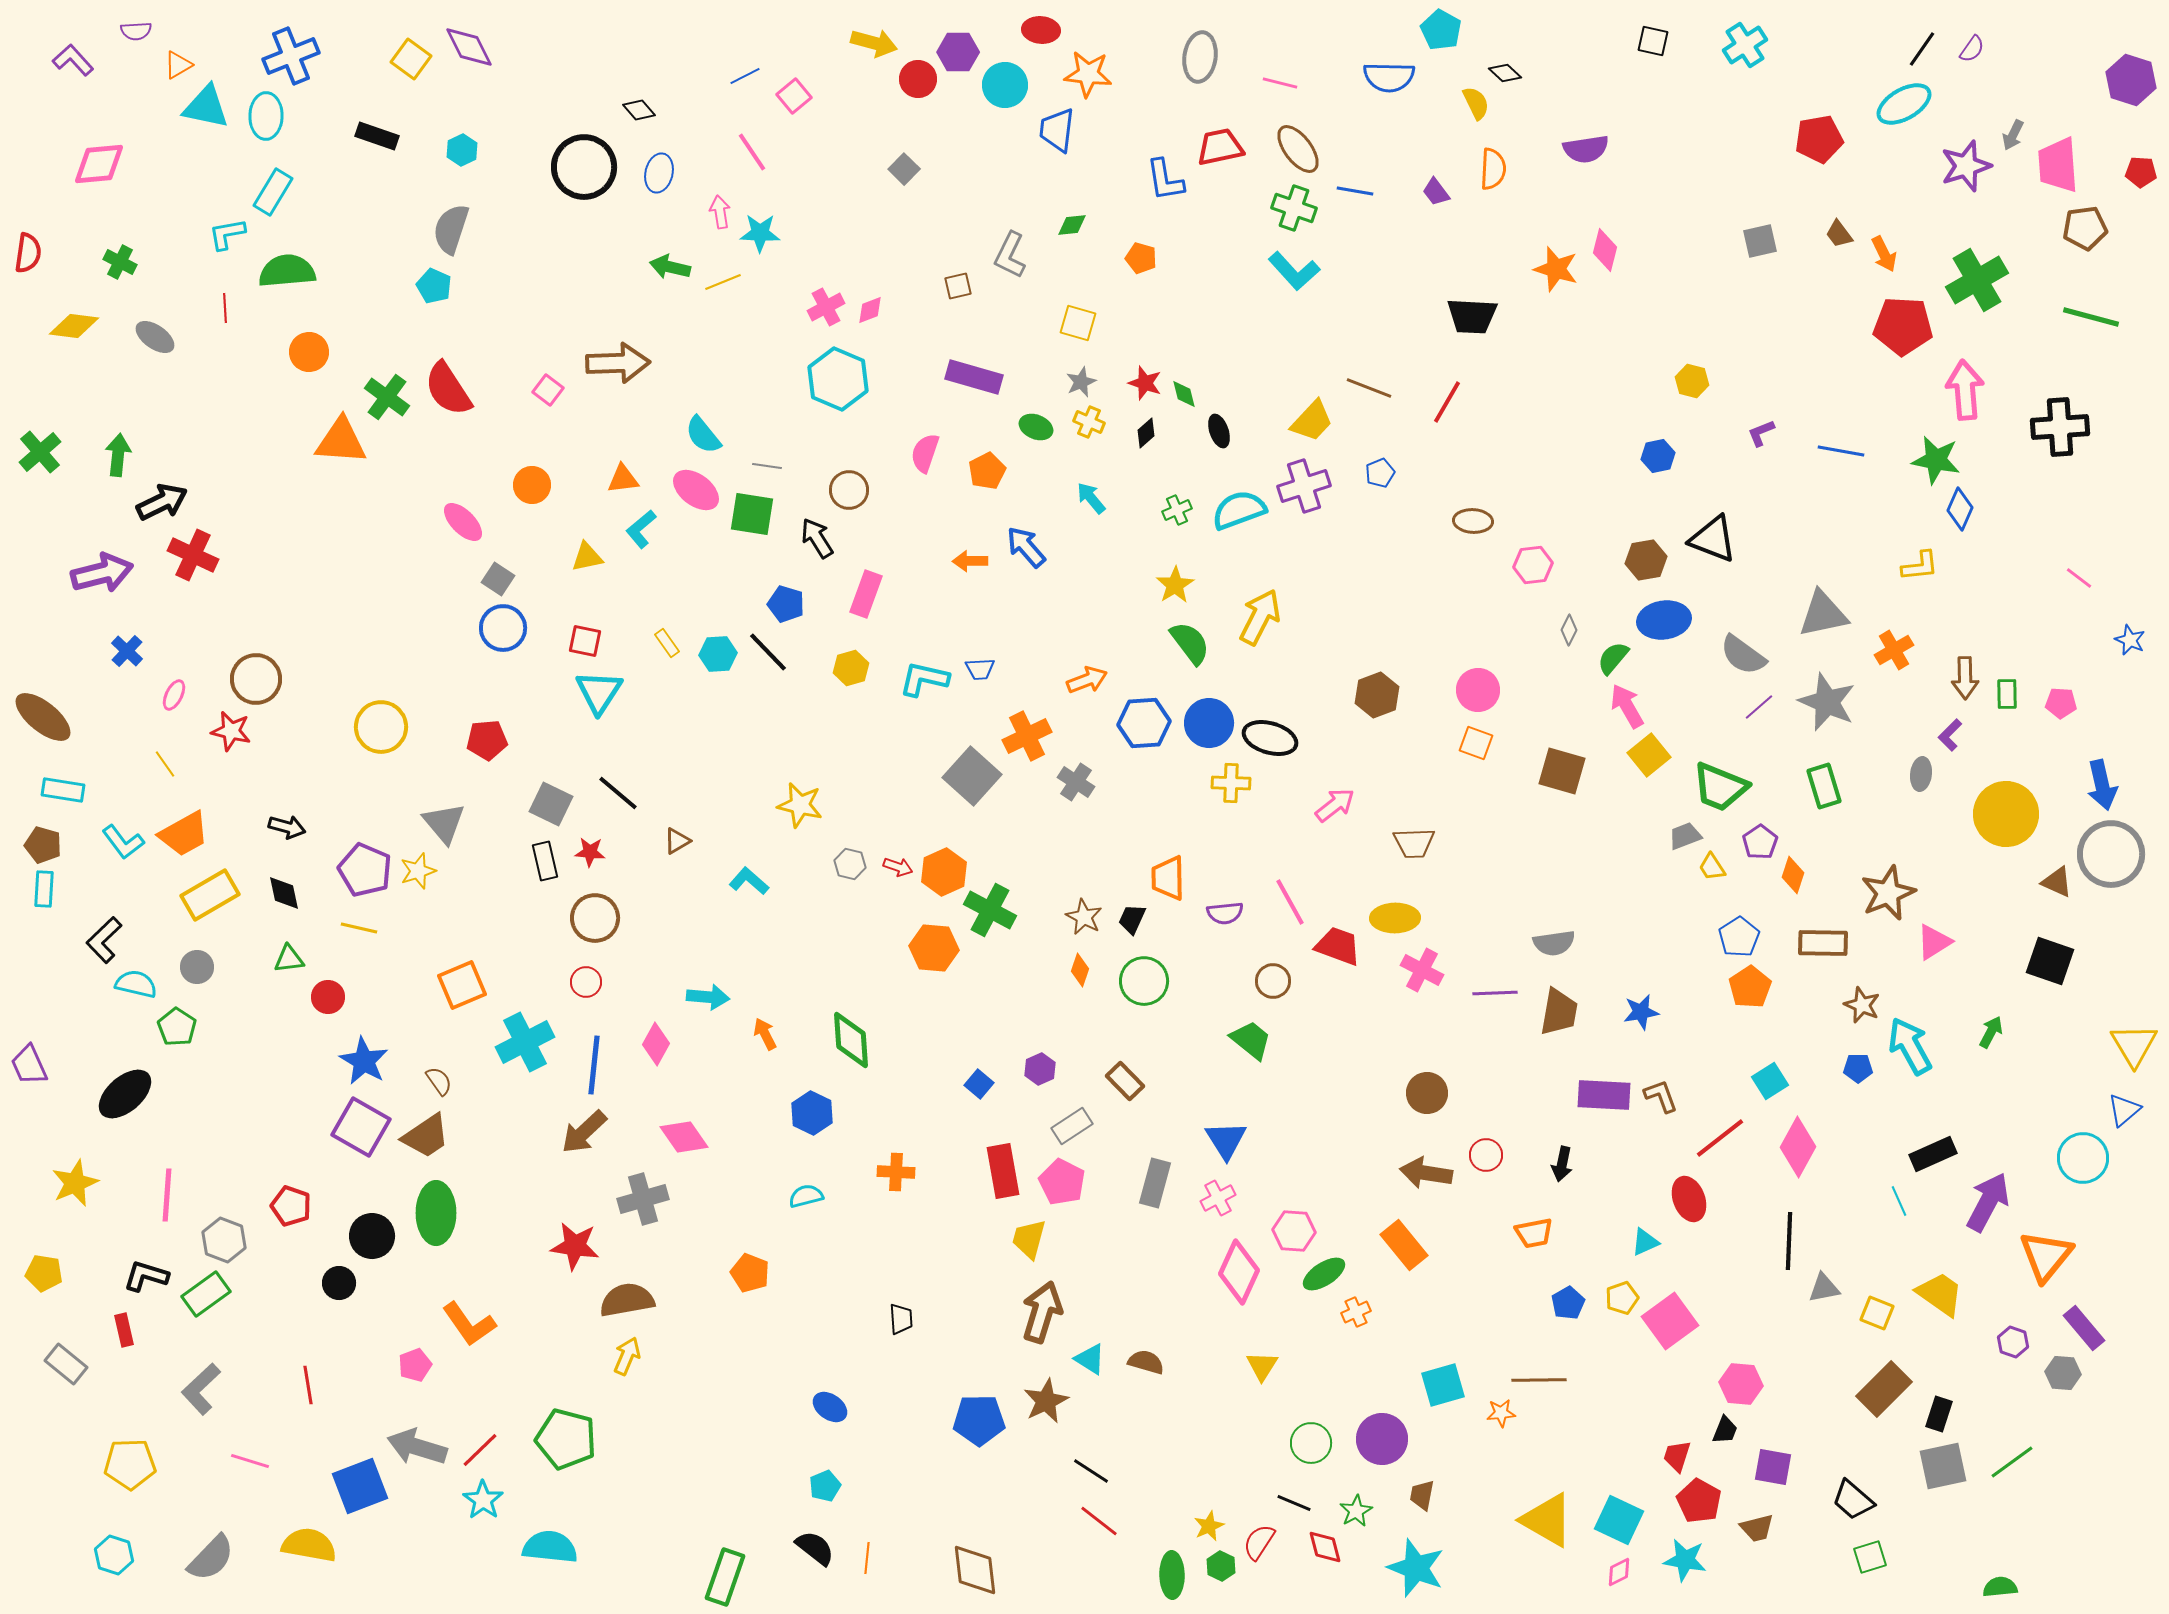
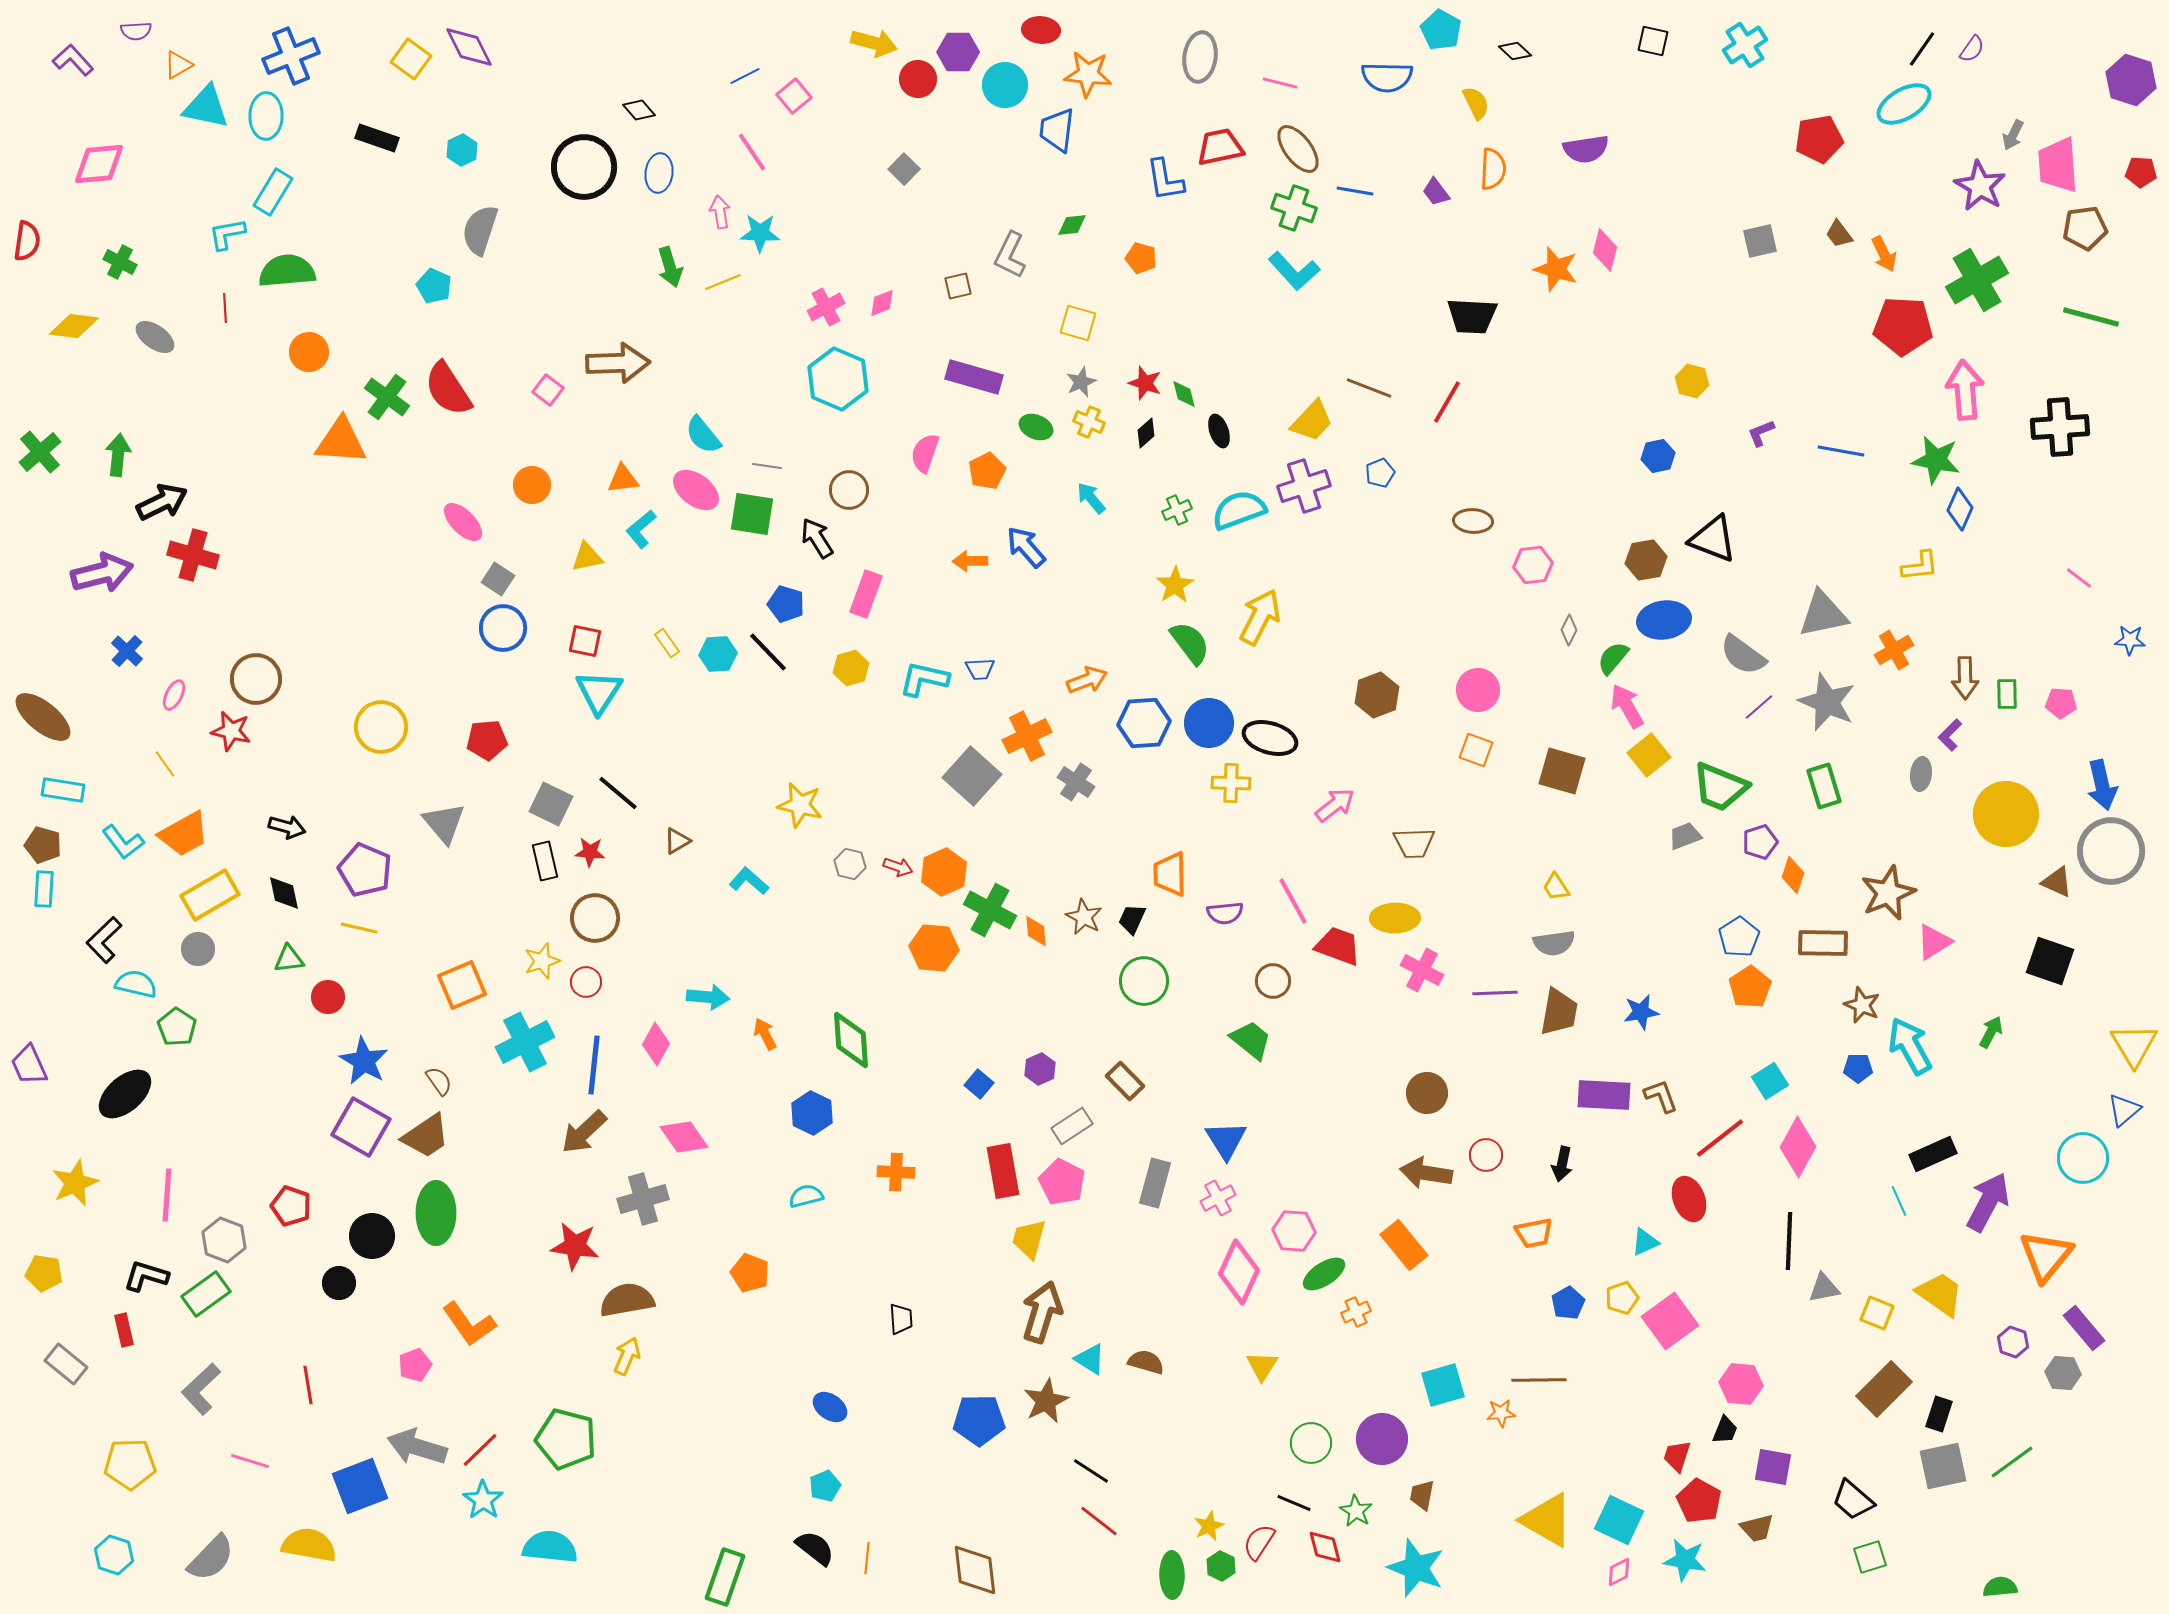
black diamond at (1505, 73): moved 10 px right, 22 px up
blue semicircle at (1389, 77): moved 2 px left
black rectangle at (377, 136): moved 2 px down
purple star at (1966, 166): moved 14 px right, 20 px down; rotated 24 degrees counterclockwise
blue ellipse at (659, 173): rotated 6 degrees counterclockwise
gray semicircle at (451, 229): moved 29 px right, 1 px down
red semicircle at (28, 253): moved 1 px left, 12 px up
green arrow at (670, 267): rotated 120 degrees counterclockwise
pink diamond at (870, 310): moved 12 px right, 7 px up
red cross at (193, 555): rotated 9 degrees counterclockwise
blue star at (2130, 640): rotated 20 degrees counterclockwise
orange square at (1476, 743): moved 7 px down
purple pentagon at (1760, 842): rotated 16 degrees clockwise
gray circle at (2111, 854): moved 3 px up
yellow trapezoid at (1712, 867): moved 156 px left, 20 px down
yellow star at (418, 871): moved 124 px right, 90 px down
orange trapezoid at (1168, 878): moved 2 px right, 4 px up
pink line at (1290, 902): moved 3 px right, 1 px up
gray circle at (197, 967): moved 1 px right, 18 px up
orange diamond at (1080, 970): moved 44 px left, 39 px up; rotated 24 degrees counterclockwise
green star at (1356, 1511): rotated 12 degrees counterclockwise
